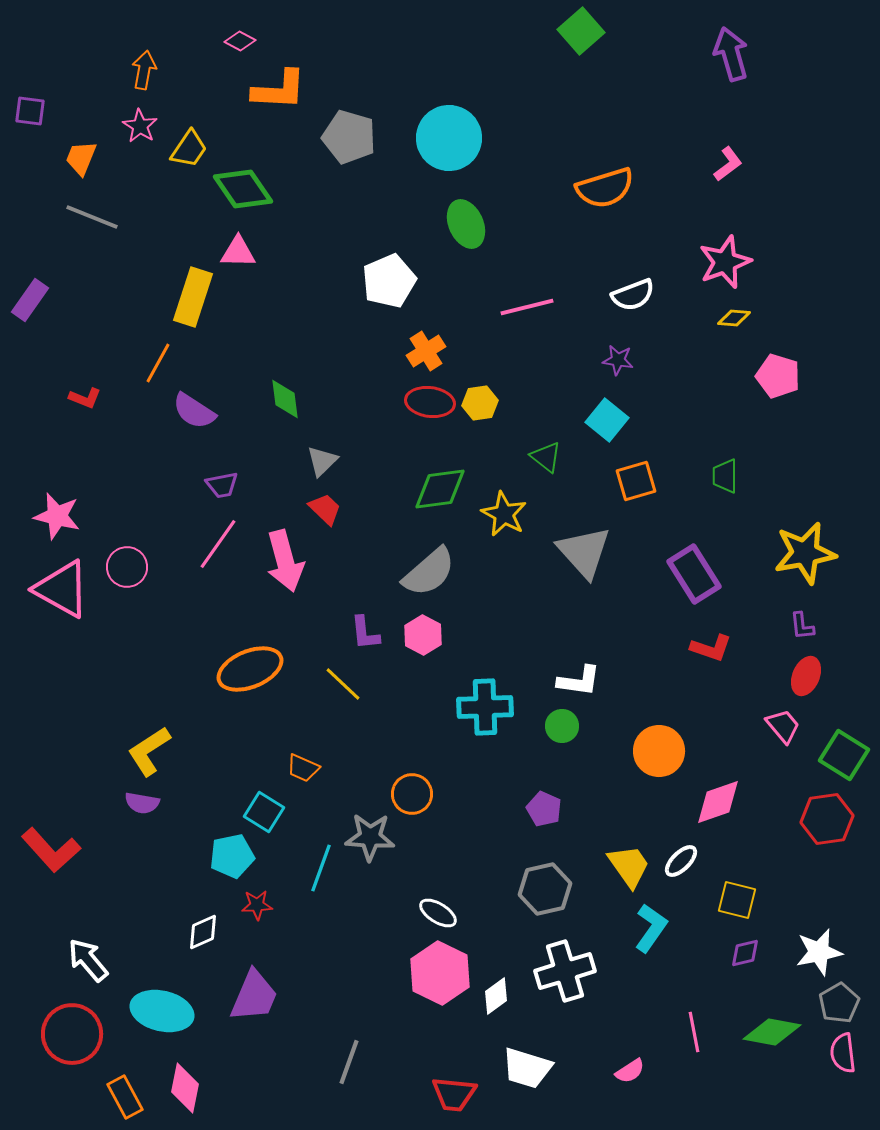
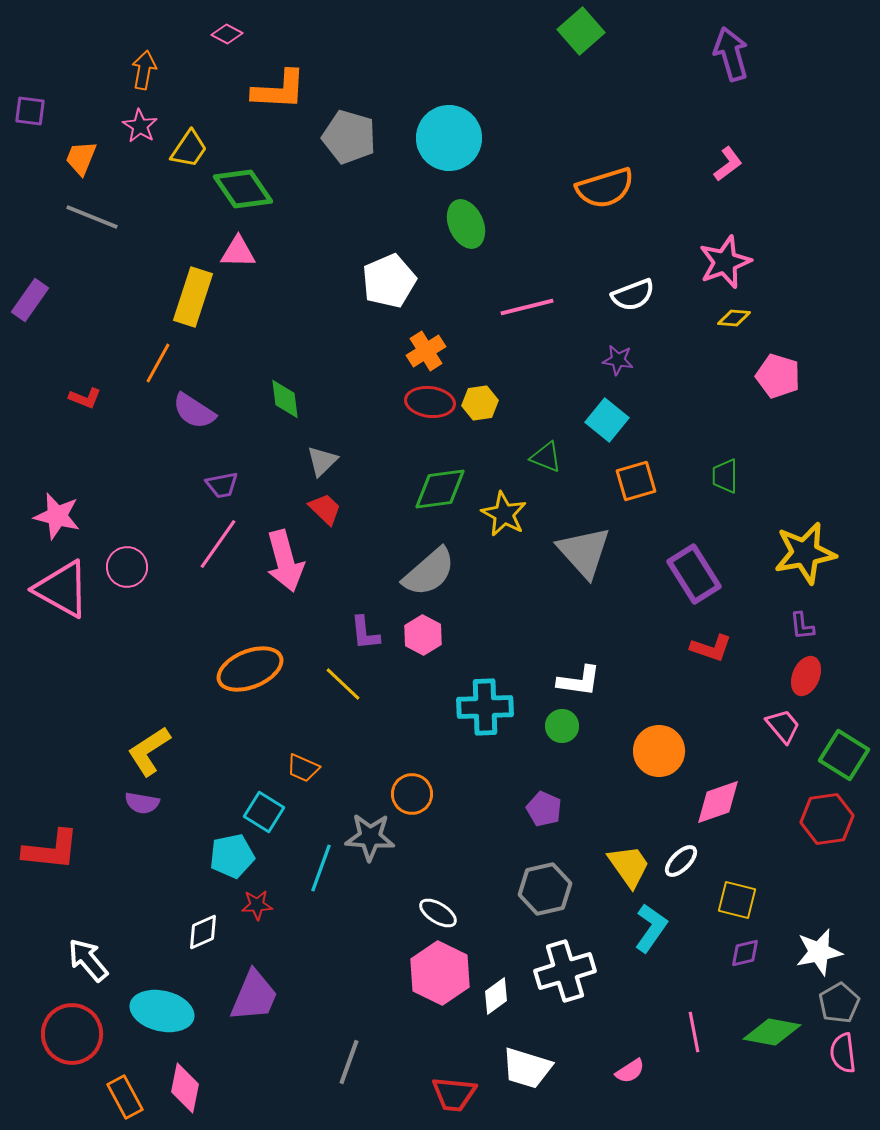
pink diamond at (240, 41): moved 13 px left, 7 px up
green triangle at (546, 457): rotated 16 degrees counterclockwise
red L-shape at (51, 850): rotated 42 degrees counterclockwise
